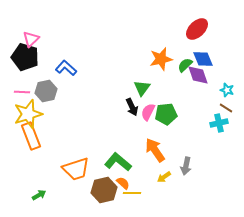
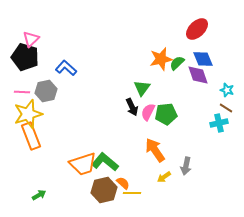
green semicircle: moved 8 px left, 2 px up
green L-shape: moved 13 px left
orange trapezoid: moved 7 px right, 5 px up
